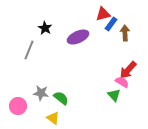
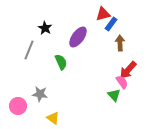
brown arrow: moved 5 px left, 10 px down
purple ellipse: rotated 30 degrees counterclockwise
pink semicircle: rotated 24 degrees clockwise
gray star: moved 1 px left, 1 px down
green semicircle: moved 36 px up; rotated 28 degrees clockwise
